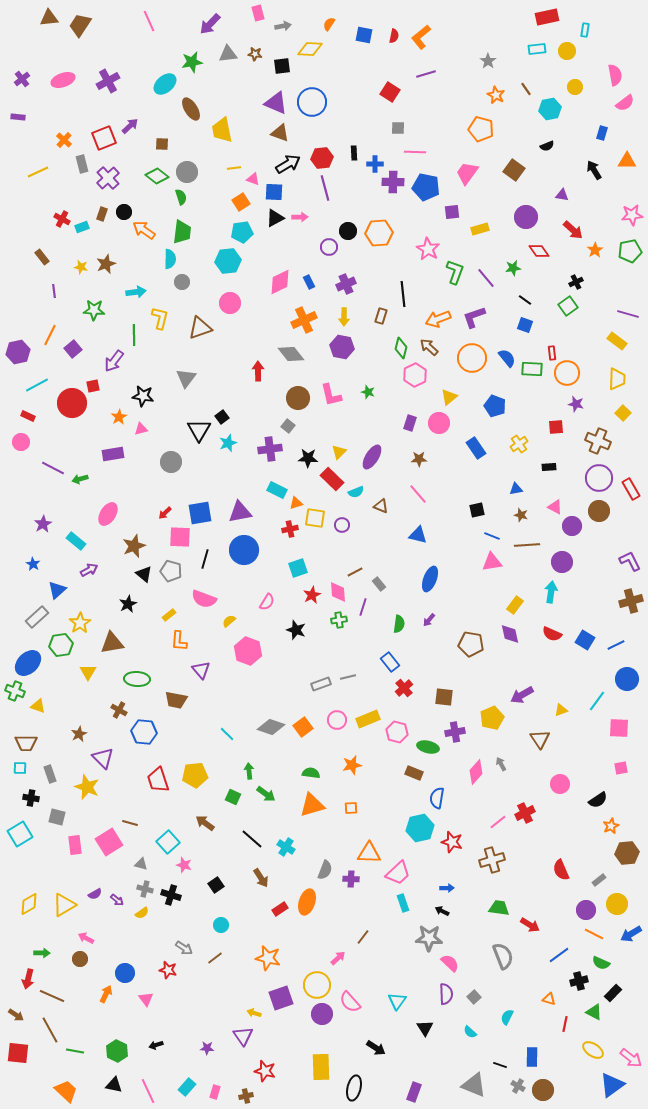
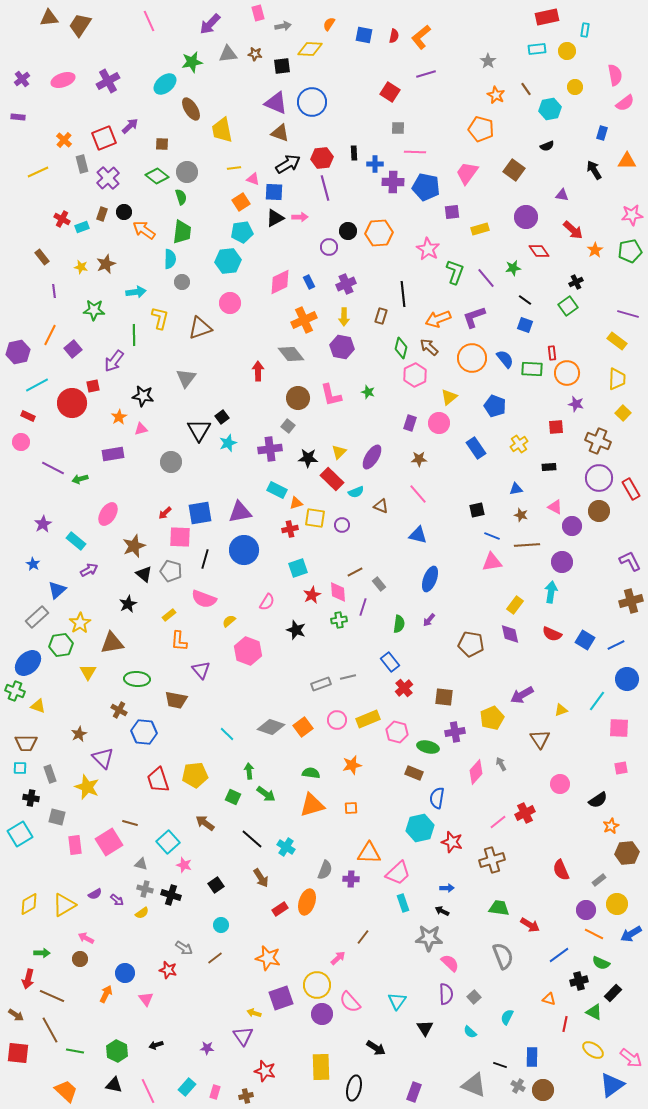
blue semicircle at (507, 358): moved 2 px left, 1 px down
